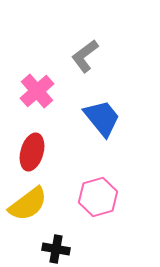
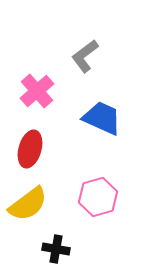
blue trapezoid: rotated 27 degrees counterclockwise
red ellipse: moved 2 px left, 3 px up
